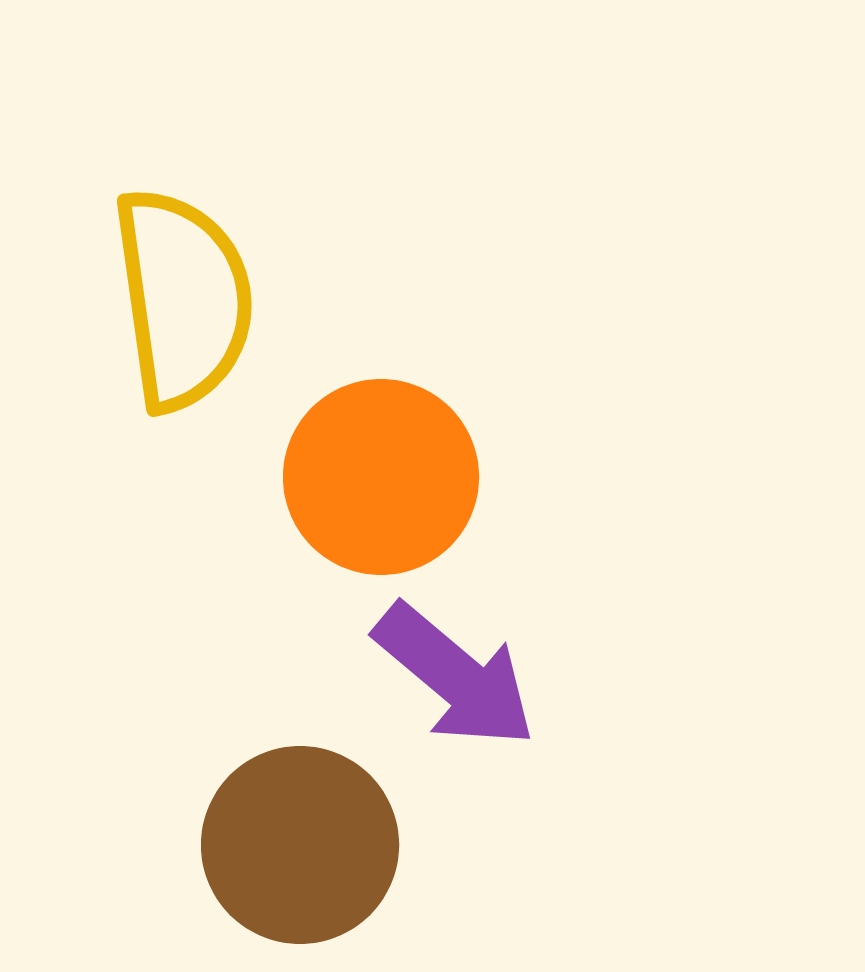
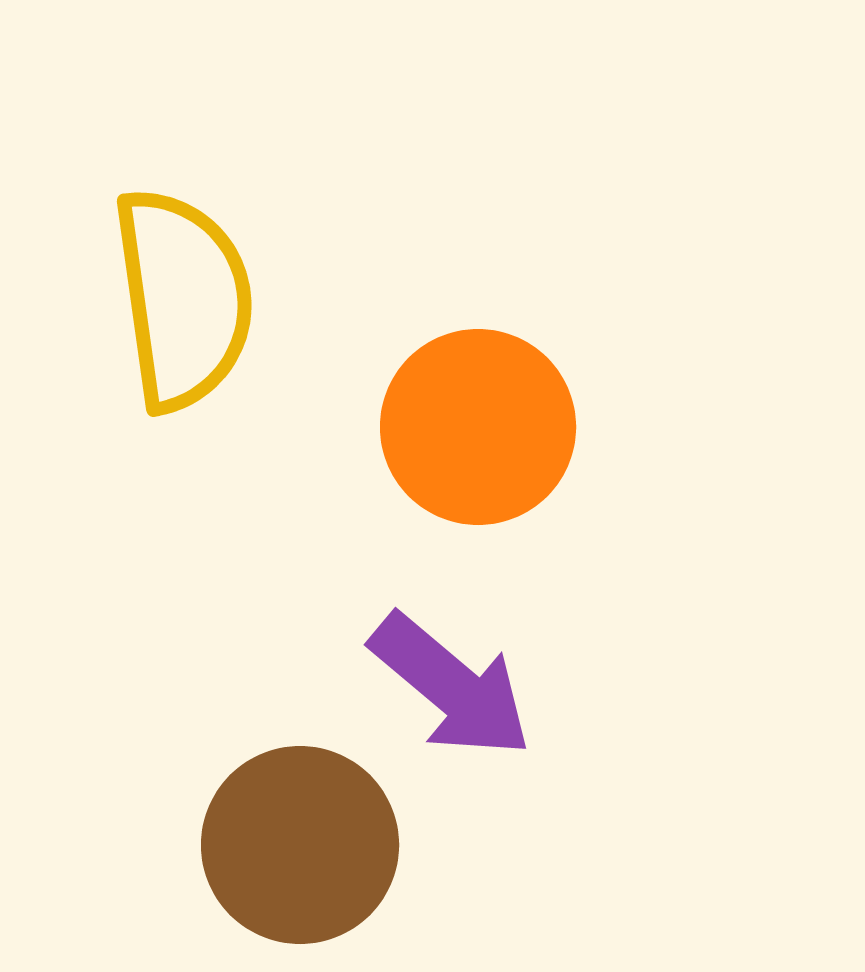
orange circle: moved 97 px right, 50 px up
purple arrow: moved 4 px left, 10 px down
